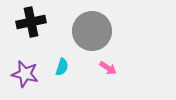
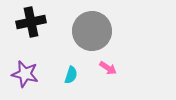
cyan semicircle: moved 9 px right, 8 px down
